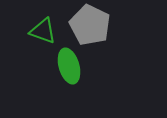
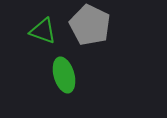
green ellipse: moved 5 px left, 9 px down
